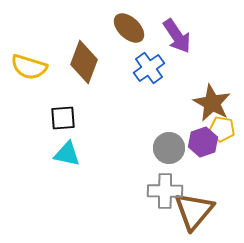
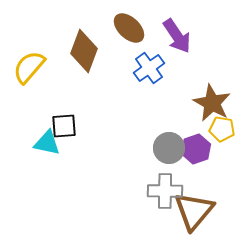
brown diamond: moved 11 px up
yellow semicircle: rotated 114 degrees clockwise
black square: moved 1 px right, 8 px down
purple hexagon: moved 7 px left, 7 px down
cyan triangle: moved 20 px left, 11 px up
